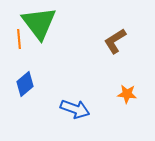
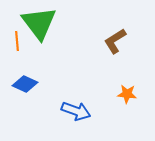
orange line: moved 2 px left, 2 px down
blue diamond: rotated 65 degrees clockwise
blue arrow: moved 1 px right, 2 px down
